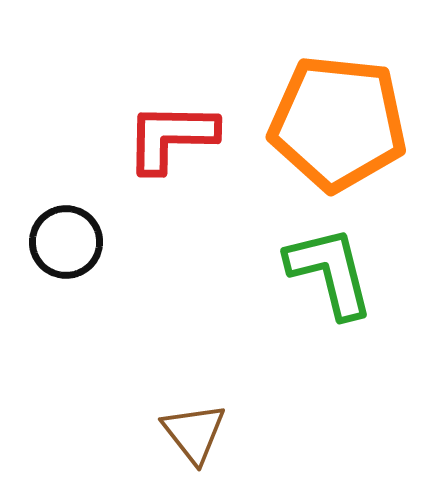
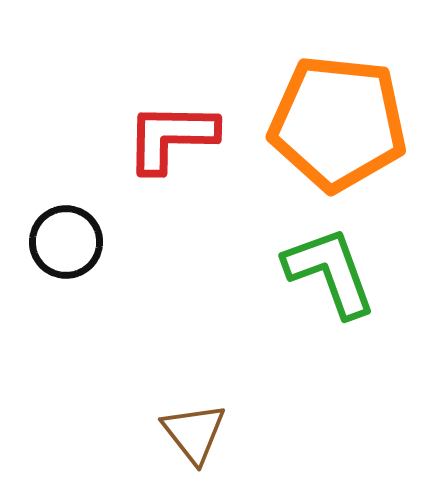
green L-shape: rotated 6 degrees counterclockwise
